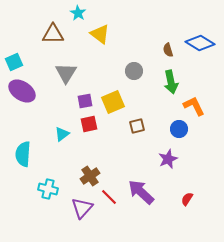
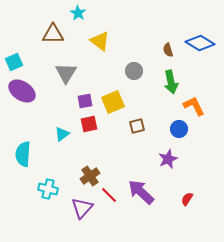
yellow triangle: moved 7 px down
red line: moved 2 px up
